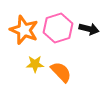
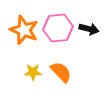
pink hexagon: rotated 12 degrees clockwise
yellow star: moved 2 px left, 8 px down
